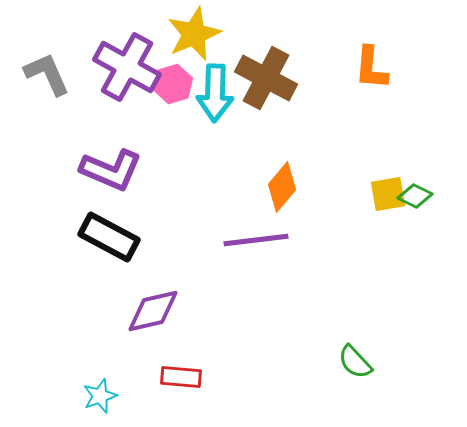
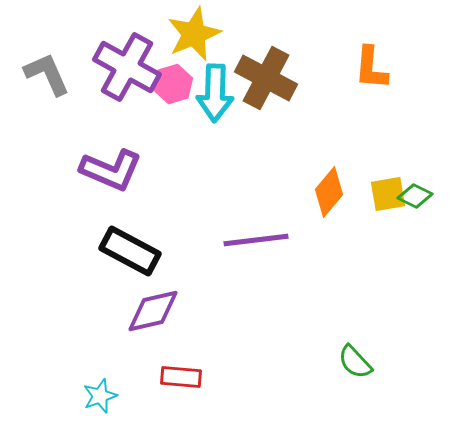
orange diamond: moved 47 px right, 5 px down
black rectangle: moved 21 px right, 14 px down
